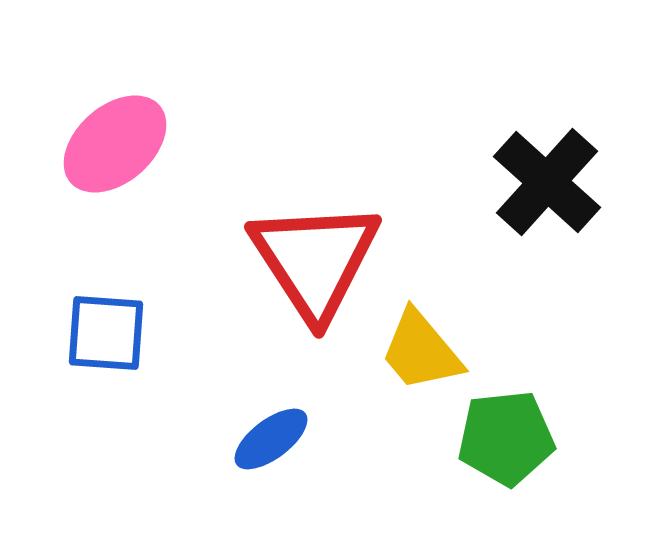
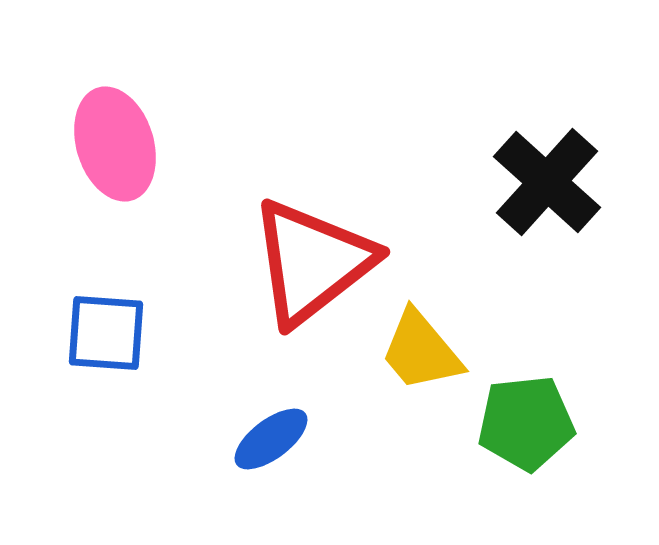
pink ellipse: rotated 66 degrees counterclockwise
red triangle: moved 3 px left, 2 px down; rotated 25 degrees clockwise
green pentagon: moved 20 px right, 15 px up
